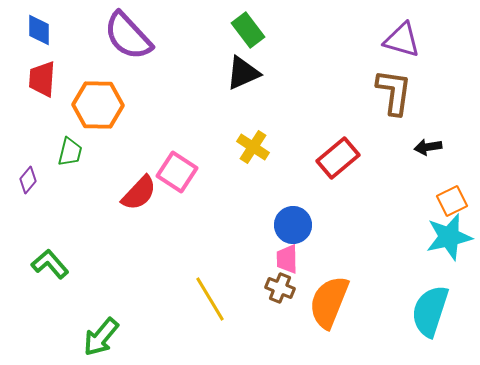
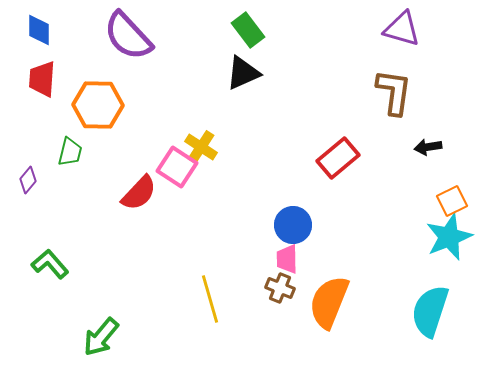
purple triangle: moved 11 px up
yellow cross: moved 52 px left
pink square: moved 5 px up
cyan star: rotated 9 degrees counterclockwise
yellow line: rotated 15 degrees clockwise
